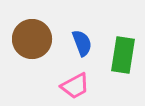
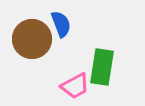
blue semicircle: moved 21 px left, 19 px up
green rectangle: moved 21 px left, 12 px down
